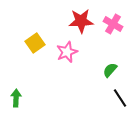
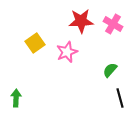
black line: rotated 18 degrees clockwise
